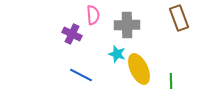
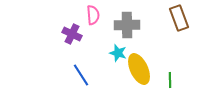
cyan star: moved 1 px right, 1 px up
blue line: rotated 30 degrees clockwise
green line: moved 1 px left, 1 px up
